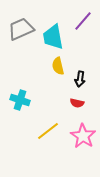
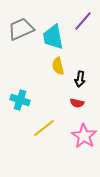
yellow line: moved 4 px left, 3 px up
pink star: moved 1 px right
